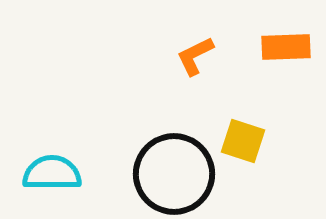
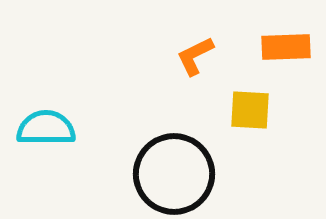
yellow square: moved 7 px right, 31 px up; rotated 15 degrees counterclockwise
cyan semicircle: moved 6 px left, 45 px up
